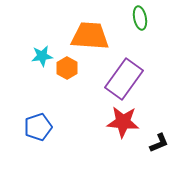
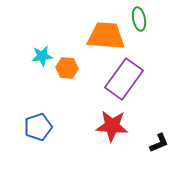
green ellipse: moved 1 px left, 1 px down
orange trapezoid: moved 16 px right
orange hexagon: rotated 25 degrees counterclockwise
red star: moved 11 px left, 4 px down
